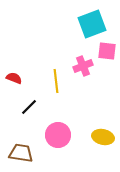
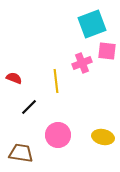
pink cross: moved 1 px left, 3 px up
